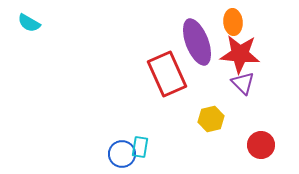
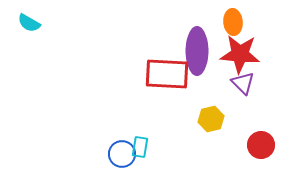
purple ellipse: moved 9 px down; rotated 21 degrees clockwise
red rectangle: rotated 63 degrees counterclockwise
